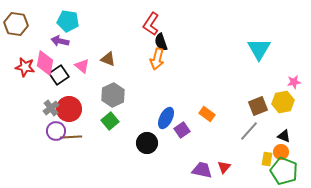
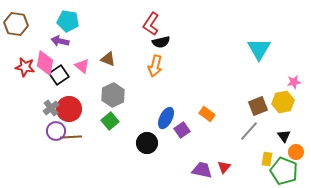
black semicircle: rotated 84 degrees counterclockwise
orange arrow: moved 2 px left, 7 px down
black triangle: rotated 32 degrees clockwise
orange circle: moved 15 px right
